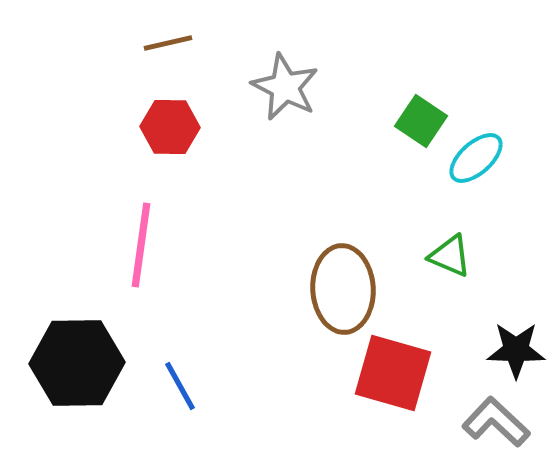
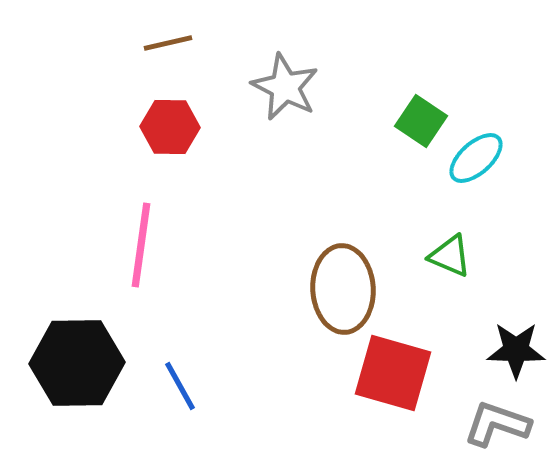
gray L-shape: moved 1 px right, 2 px down; rotated 24 degrees counterclockwise
